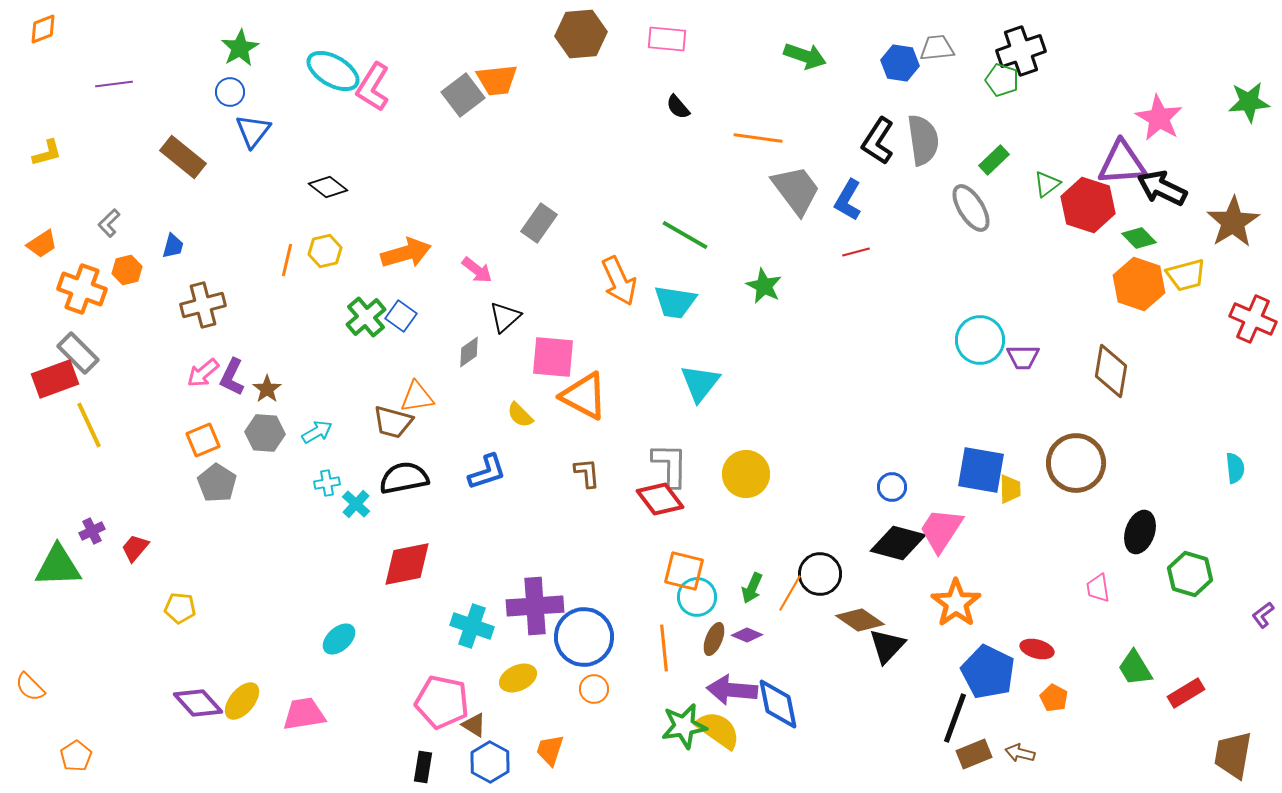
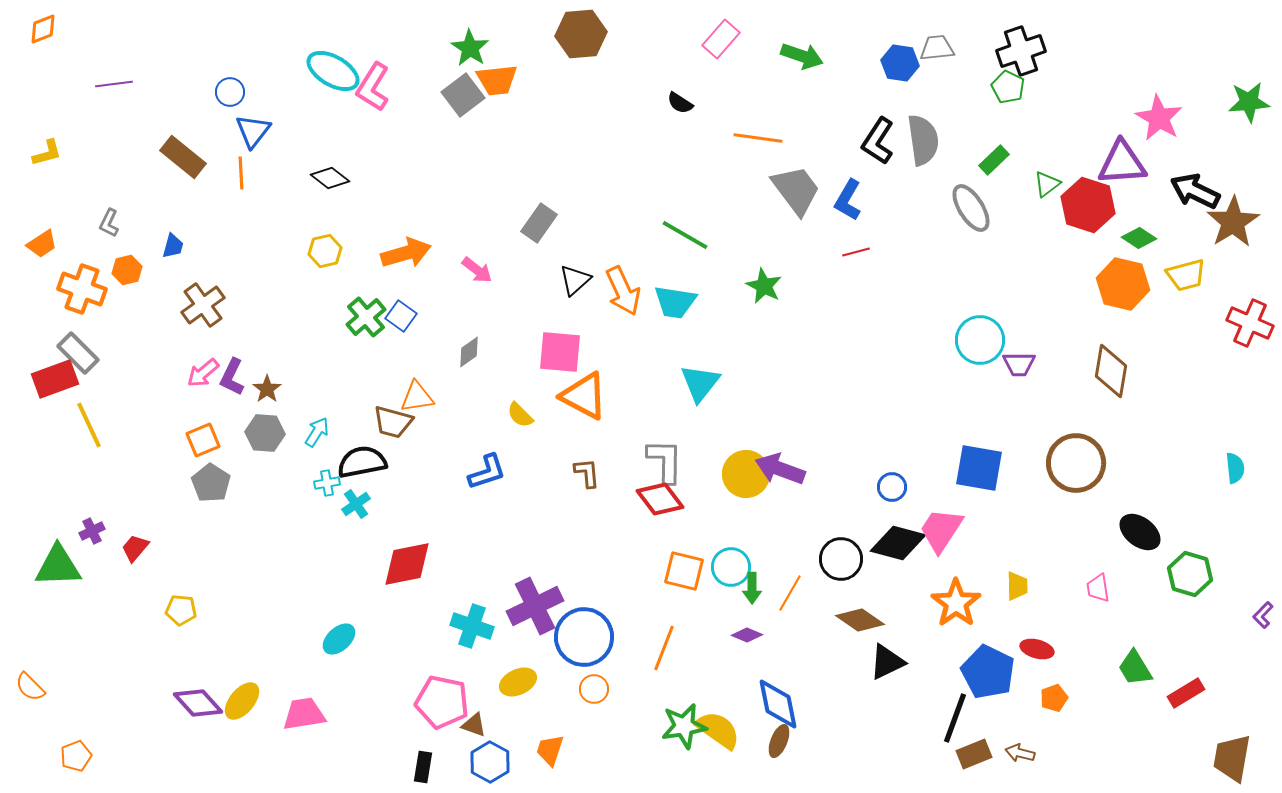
pink rectangle at (667, 39): moved 54 px right; rotated 54 degrees counterclockwise
green star at (240, 48): moved 230 px right; rotated 9 degrees counterclockwise
green arrow at (805, 56): moved 3 px left
green pentagon at (1002, 80): moved 6 px right, 7 px down; rotated 8 degrees clockwise
black semicircle at (678, 107): moved 2 px right, 4 px up; rotated 16 degrees counterclockwise
black diamond at (328, 187): moved 2 px right, 9 px up
black arrow at (1162, 188): moved 33 px right, 3 px down
gray L-shape at (109, 223): rotated 20 degrees counterclockwise
green diamond at (1139, 238): rotated 12 degrees counterclockwise
orange line at (287, 260): moved 46 px left, 87 px up; rotated 16 degrees counterclockwise
orange arrow at (619, 281): moved 4 px right, 10 px down
orange hexagon at (1139, 284): moved 16 px left; rotated 6 degrees counterclockwise
brown cross at (203, 305): rotated 21 degrees counterclockwise
black triangle at (505, 317): moved 70 px right, 37 px up
red cross at (1253, 319): moved 3 px left, 4 px down
pink square at (553, 357): moved 7 px right, 5 px up
purple trapezoid at (1023, 357): moved 4 px left, 7 px down
cyan arrow at (317, 432): rotated 28 degrees counterclockwise
gray L-shape at (670, 465): moved 5 px left, 4 px up
blue square at (981, 470): moved 2 px left, 2 px up
black semicircle at (404, 478): moved 42 px left, 16 px up
gray pentagon at (217, 483): moved 6 px left
yellow trapezoid at (1010, 489): moved 7 px right, 97 px down
cyan cross at (356, 504): rotated 12 degrees clockwise
black ellipse at (1140, 532): rotated 72 degrees counterclockwise
black circle at (820, 574): moved 21 px right, 15 px up
green arrow at (752, 588): rotated 24 degrees counterclockwise
cyan circle at (697, 597): moved 34 px right, 30 px up
purple cross at (535, 606): rotated 22 degrees counterclockwise
yellow pentagon at (180, 608): moved 1 px right, 2 px down
purple L-shape at (1263, 615): rotated 8 degrees counterclockwise
brown ellipse at (714, 639): moved 65 px right, 102 px down
black triangle at (887, 646): moved 16 px down; rotated 21 degrees clockwise
orange line at (664, 648): rotated 27 degrees clockwise
yellow ellipse at (518, 678): moved 4 px down
purple arrow at (732, 690): moved 48 px right, 221 px up; rotated 15 degrees clockwise
orange pentagon at (1054, 698): rotated 24 degrees clockwise
brown triangle at (474, 725): rotated 12 degrees counterclockwise
brown trapezoid at (1233, 755): moved 1 px left, 3 px down
orange pentagon at (76, 756): rotated 12 degrees clockwise
